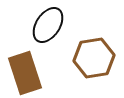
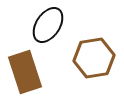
brown rectangle: moved 1 px up
